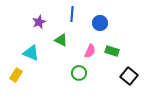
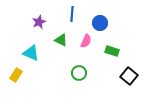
pink semicircle: moved 4 px left, 10 px up
